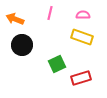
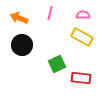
orange arrow: moved 4 px right, 1 px up
yellow rectangle: rotated 10 degrees clockwise
red rectangle: rotated 24 degrees clockwise
